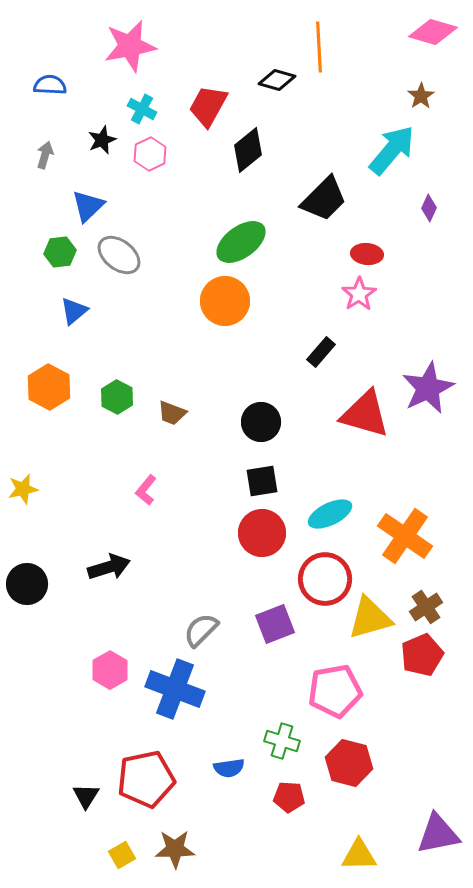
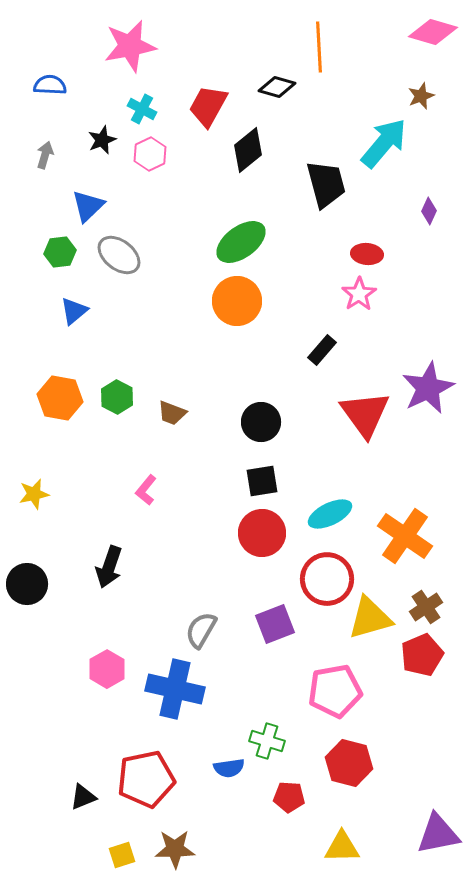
black diamond at (277, 80): moved 7 px down
brown star at (421, 96): rotated 12 degrees clockwise
cyan arrow at (392, 150): moved 8 px left, 7 px up
black trapezoid at (324, 199): moved 2 px right, 15 px up; rotated 60 degrees counterclockwise
purple diamond at (429, 208): moved 3 px down
orange circle at (225, 301): moved 12 px right
black rectangle at (321, 352): moved 1 px right, 2 px up
orange hexagon at (49, 387): moved 11 px right, 11 px down; rotated 18 degrees counterclockwise
red triangle at (365, 414): rotated 38 degrees clockwise
yellow star at (23, 489): moved 11 px right, 5 px down
black arrow at (109, 567): rotated 126 degrees clockwise
red circle at (325, 579): moved 2 px right
gray semicircle at (201, 630): rotated 15 degrees counterclockwise
pink hexagon at (110, 670): moved 3 px left, 1 px up
blue cross at (175, 689): rotated 8 degrees counterclockwise
green cross at (282, 741): moved 15 px left
black triangle at (86, 796): moved 3 px left, 1 px down; rotated 36 degrees clockwise
yellow square at (122, 855): rotated 12 degrees clockwise
yellow triangle at (359, 855): moved 17 px left, 8 px up
